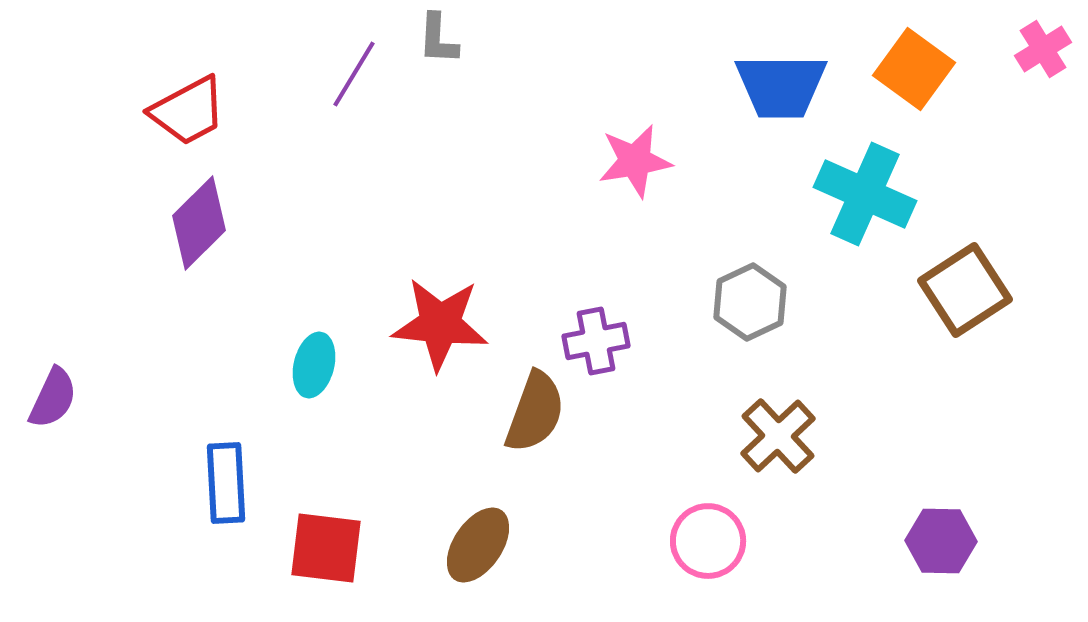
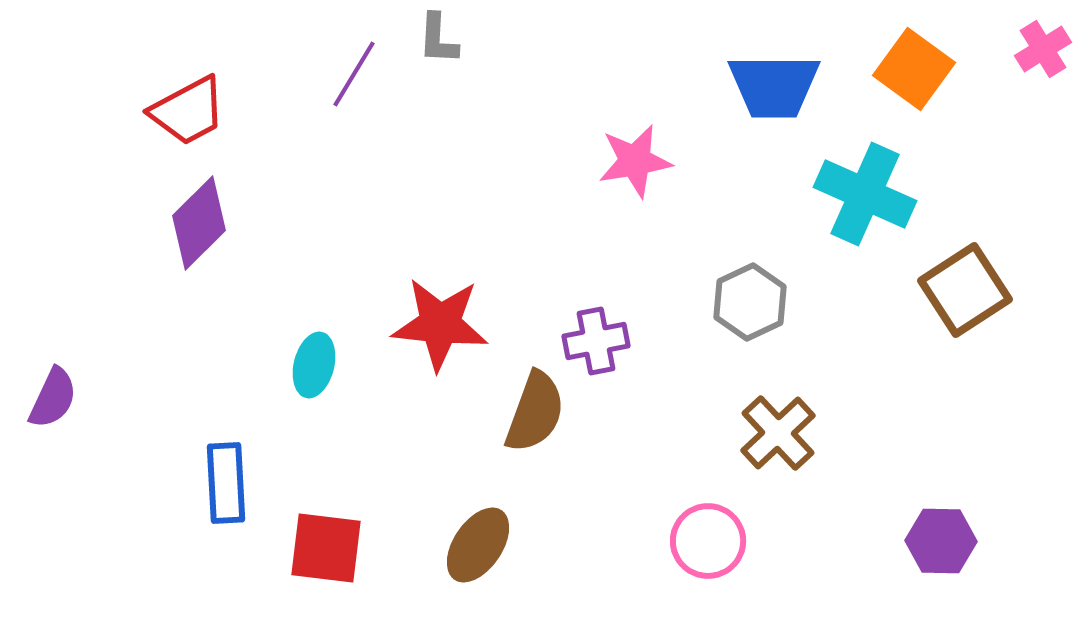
blue trapezoid: moved 7 px left
brown cross: moved 3 px up
